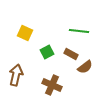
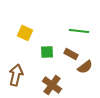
green square: rotated 24 degrees clockwise
brown cross: rotated 12 degrees clockwise
